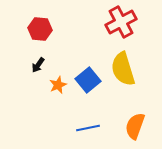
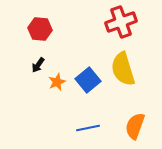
red cross: rotated 8 degrees clockwise
orange star: moved 1 px left, 3 px up
